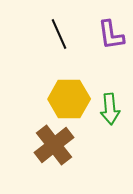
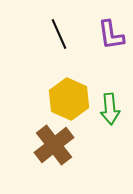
yellow hexagon: rotated 24 degrees clockwise
